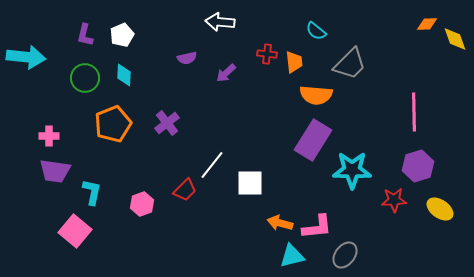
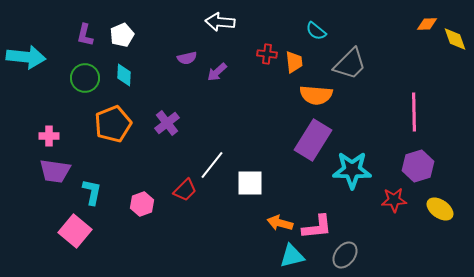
purple arrow: moved 9 px left, 1 px up
